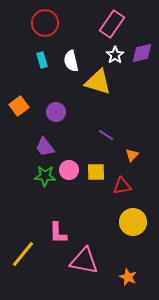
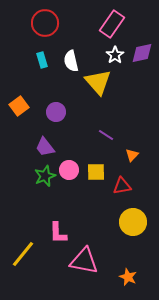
yellow triangle: rotated 32 degrees clockwise
green star: rotated 25 degrees counterclockwise
